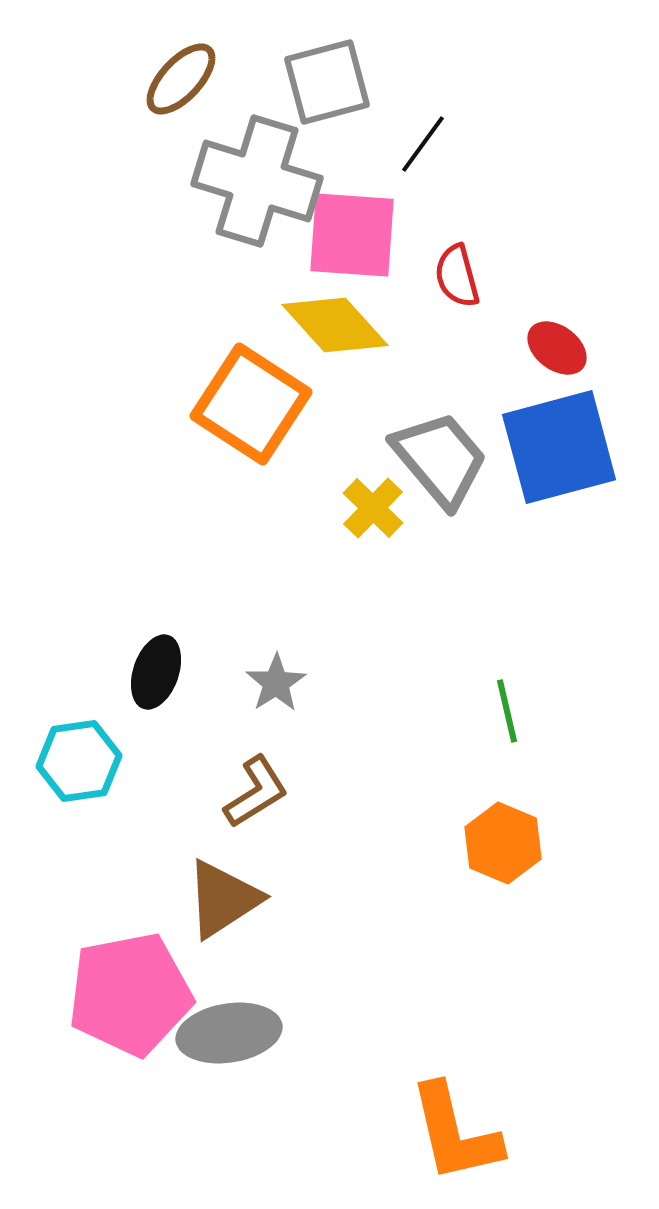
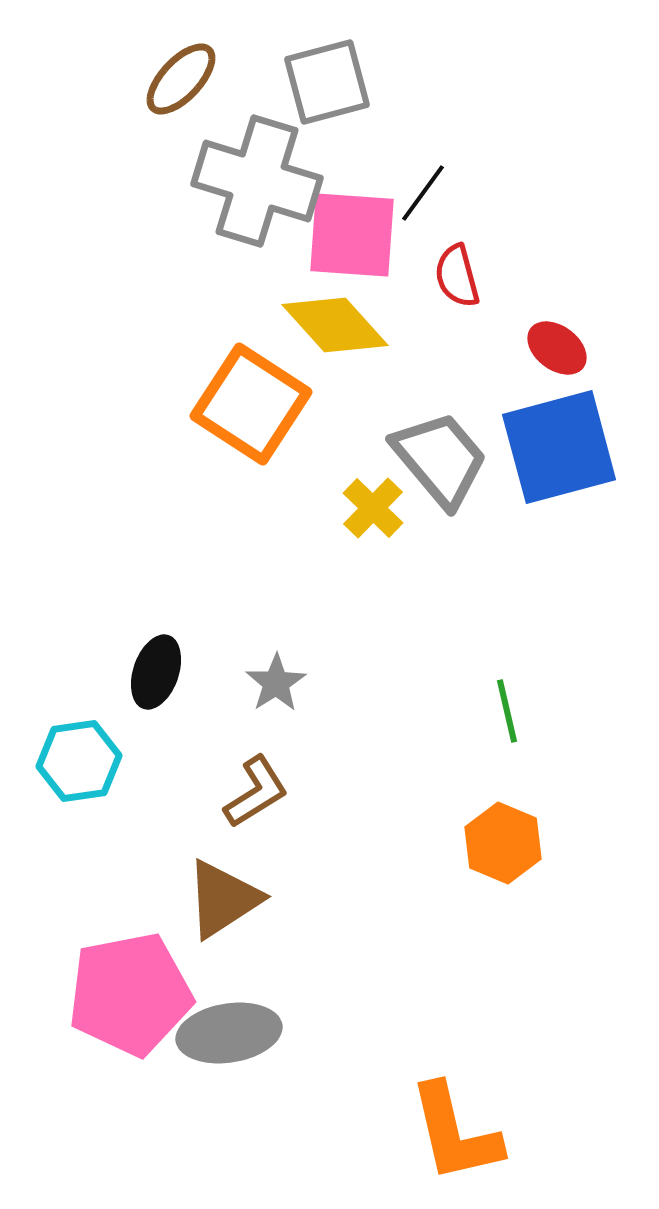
black line: moved 49 px down
